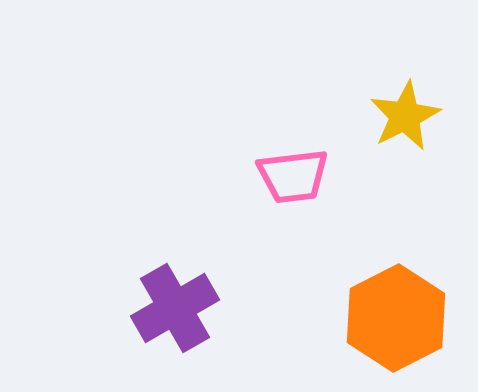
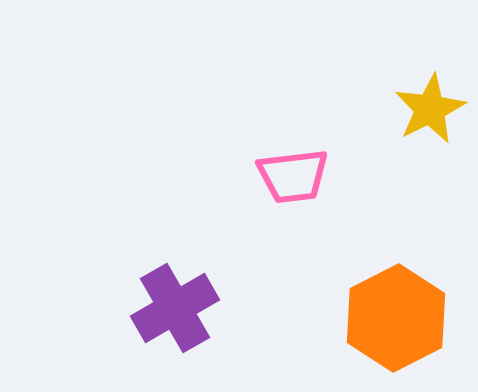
yellow star: moved 25 px right, 7 px up
